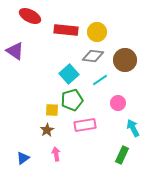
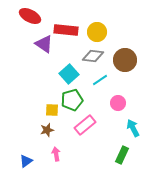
purple triangle: moved 29 px right, 7 px up
pink rectangle: rotated 30 degrees counterclockwise
brown star: rotated 16 degrees clockwise
blue triangle: moved 3 px right, 3 px down
